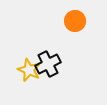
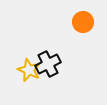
orange circle: moved 8 px right, 1 px down
